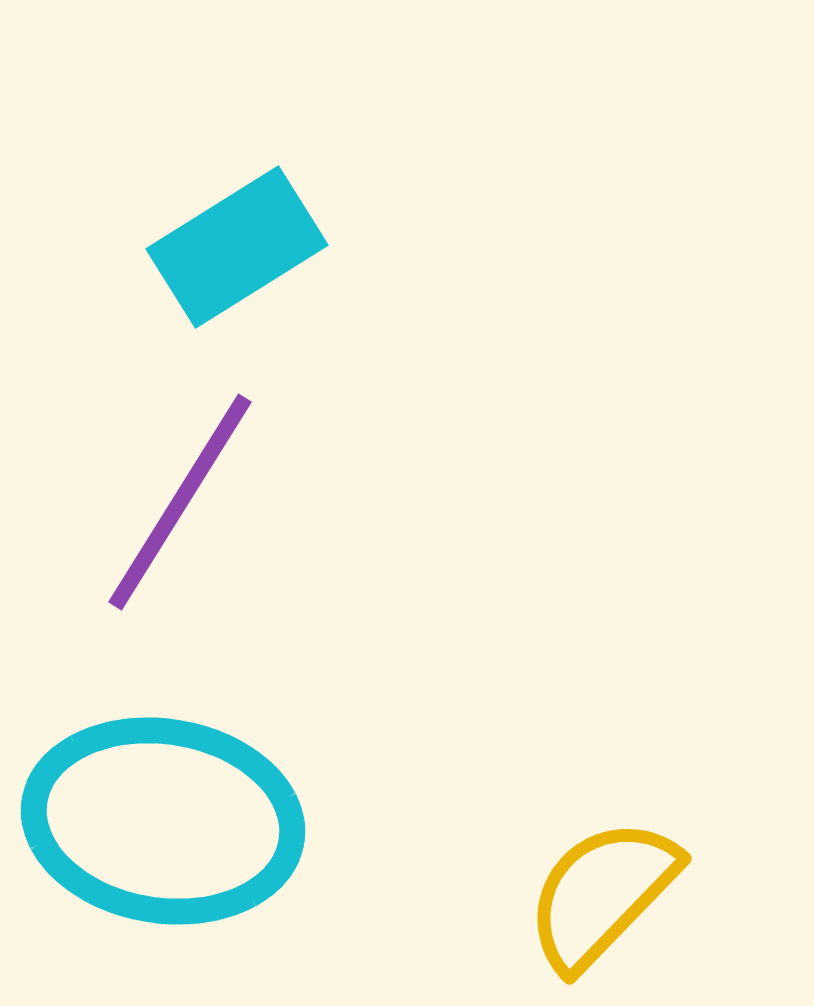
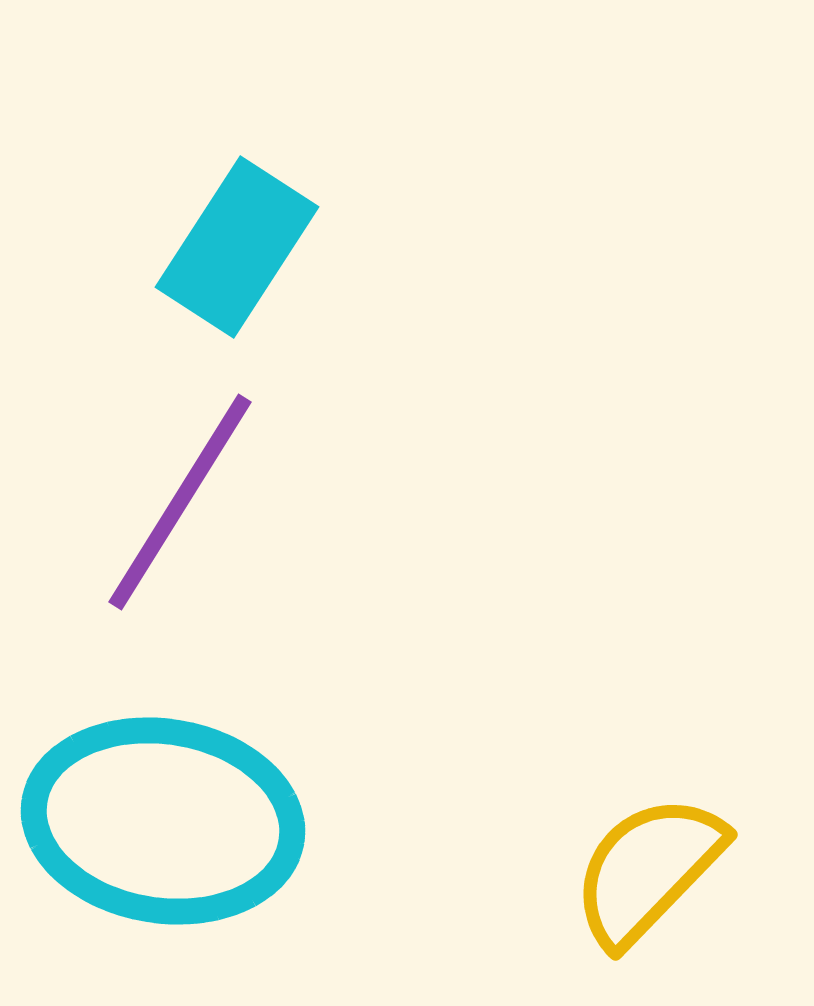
cyan rectangle: rotated 25 degrees counterclockwise
yellow semicircle: moved 46 px right, 24 px up
